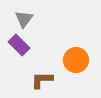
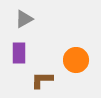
gray triangle: rotated 24 degrees clockwise
purple rectangle: moved 8 px down; rotated 45 degrees clockwise
